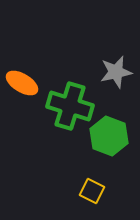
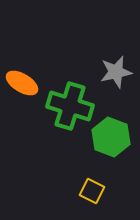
green hexagon: moved 2 px right, 1 px down
